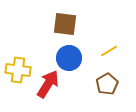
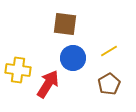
blue circle: moved 4 px right
brown pentagon: moved 2 px right
